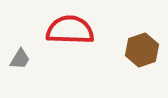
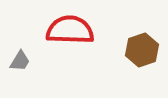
gray trapezoid: moved 2 px down
